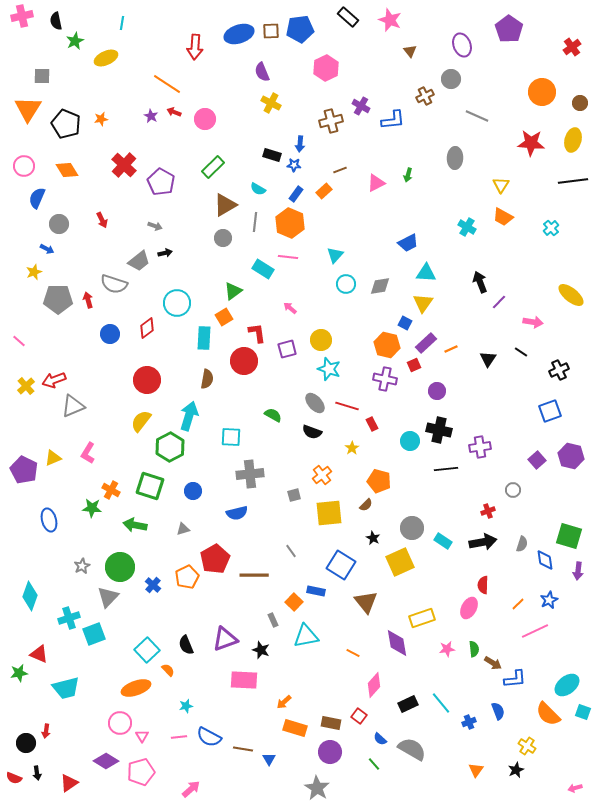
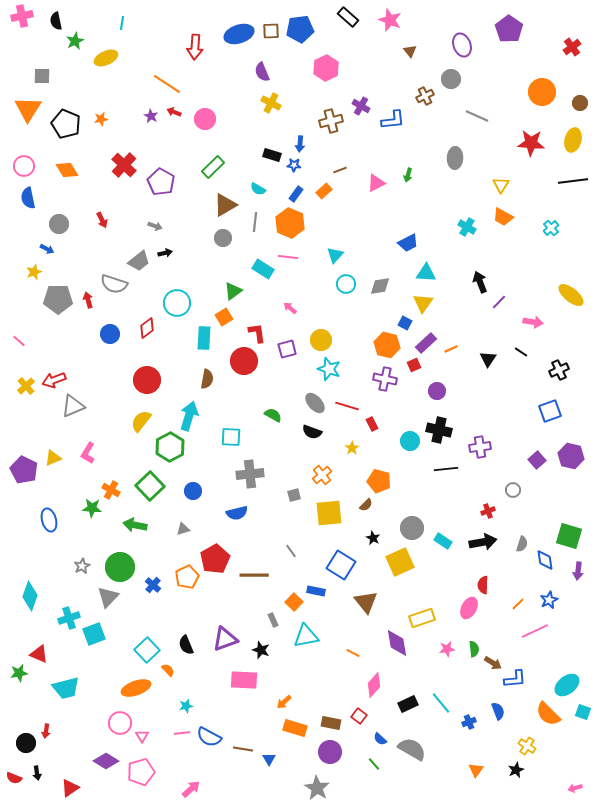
blue semicircle at (37, 198): moved 9 px left; rotated 35 degrees counterclockwise
green square at (150, 486): rotated 28 degrees clockwise
pink line at (179, 737): moved 3 px right, 4 px up
red triangle at (69, 783): moved 1 px right, 5 px down
